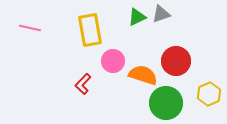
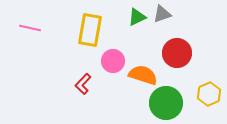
gray triangle: moved 1 px right
yellow rectangle: rotated 20 degrees clockwise
red circle: moved 1 px right, 8 px up
